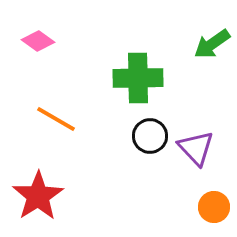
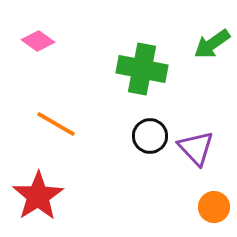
green cross: moved 4 px right, 9 px up; rotated 12 degrees clockwise
orange line: moved 5 px down
